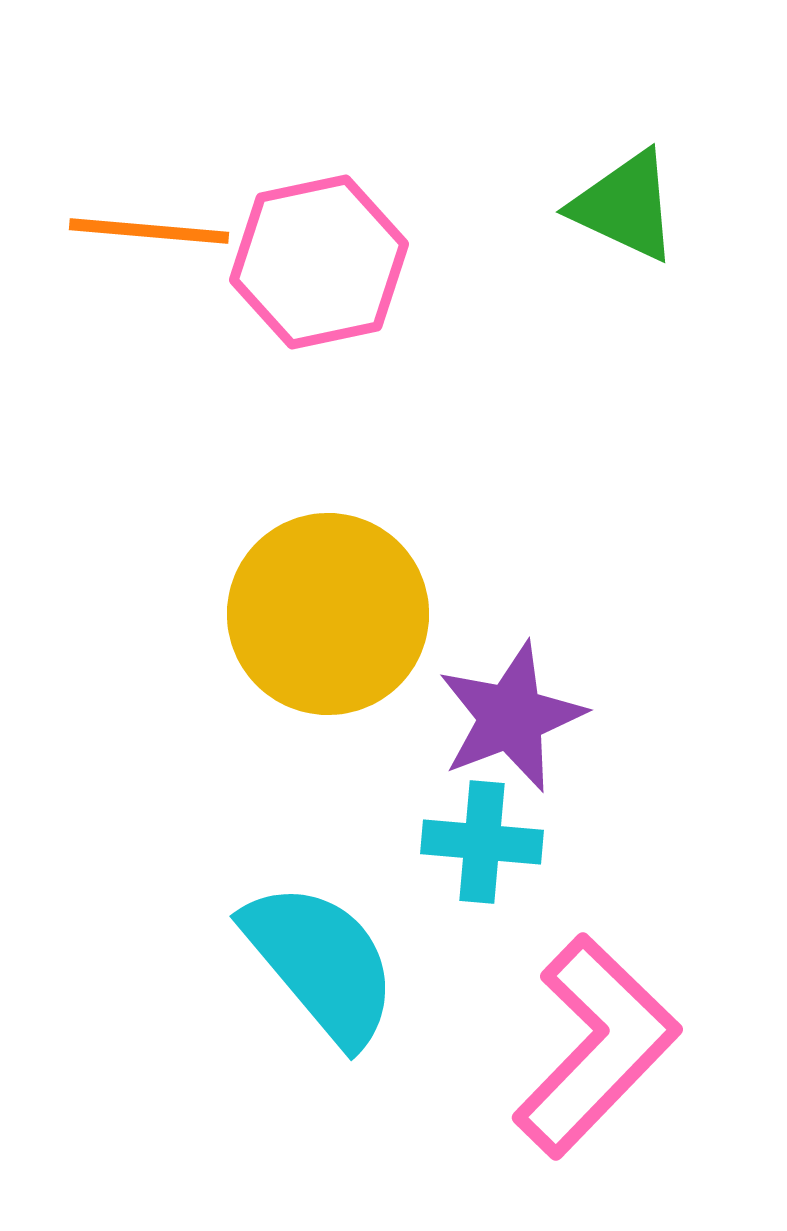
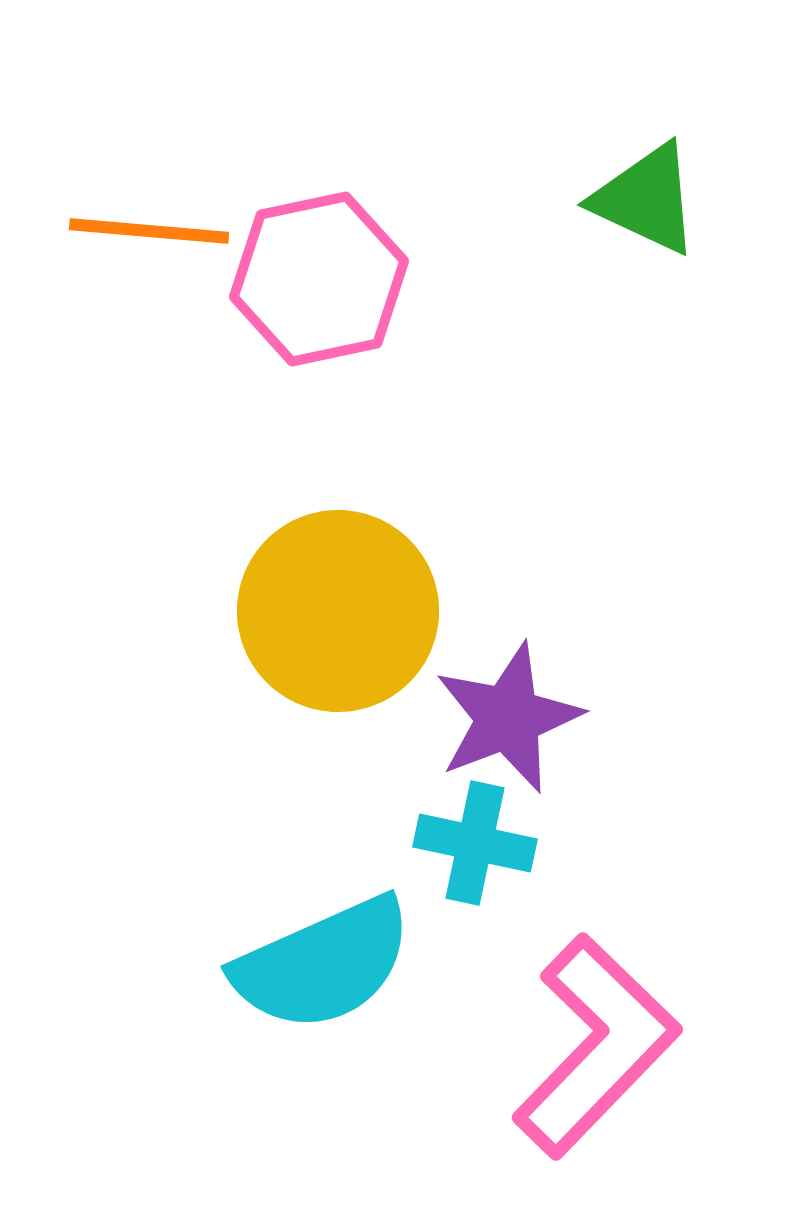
green triangle: moved 21 px right, 7 px up
pink hexagon: moved 17 px down
yellow circle: moved 10 px right, 3 px up
purple star: moved 3 px left, 1 px down
cyan cross: moved 7 px left, 1 px down; rotated 7 degrees clockwise
cyan semicircle: moved 2 px right, 1 px down; rotated 106 degrees clockwise
